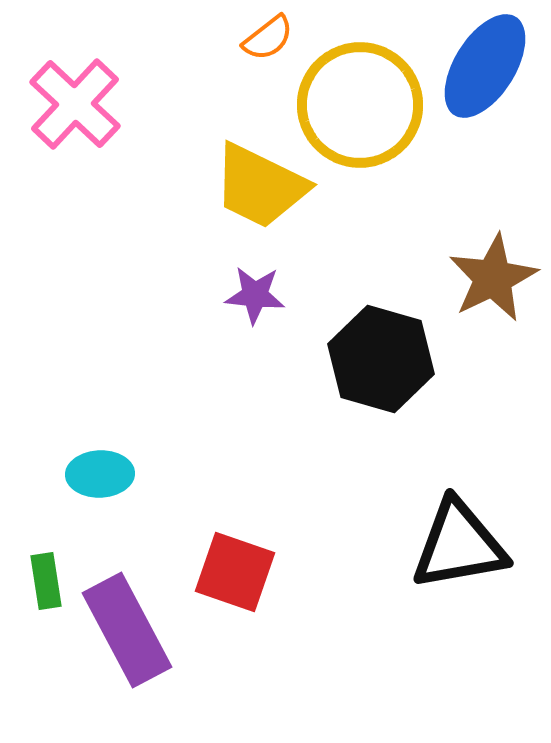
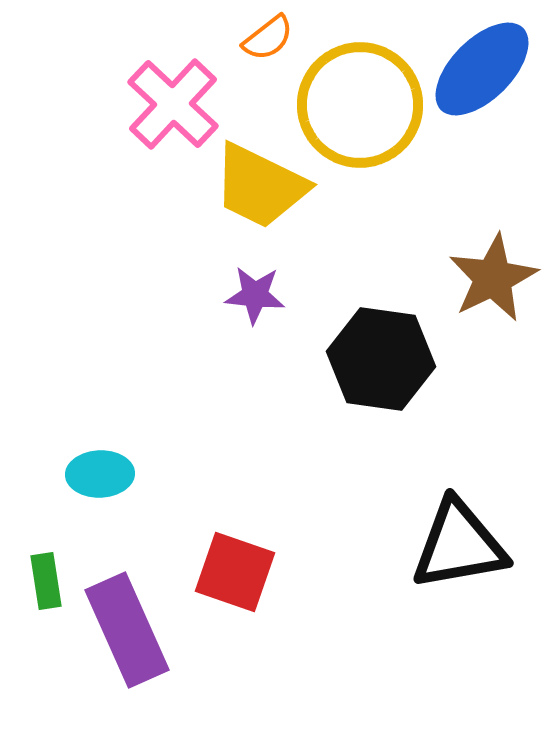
blue ellipse: moved 3 px left, 3 px down; rotated 13 degrees clockwise
pink cross: moved 98 px right
black hexagon: rotated 8 degrees counterclockwise
purple rectangle: rotated 4 degrees clockwise
